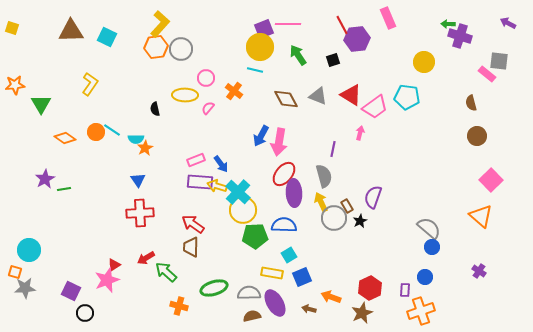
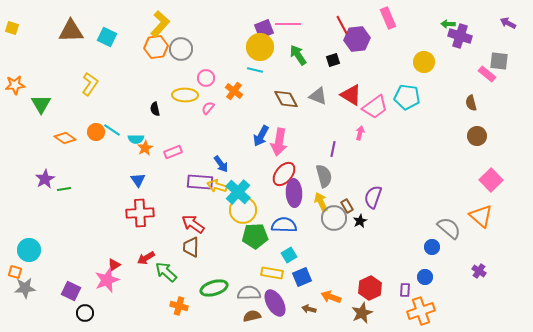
pink rectangle at (196, 160): moved 23 px left, 8 px up
gray semicircle at (429, 228): moved 20 px right
